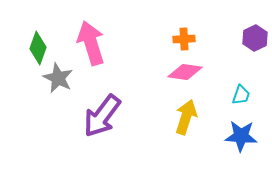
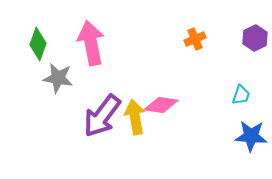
orange cross: moved 11 px right; rotated 20 degrees counterclockwise
pink arrow: rotated 6 degrees clockwise
green diamond: moved 4 px up
pink diamond: moved 24 px left, 33 px down
gray star: rotated 16 degrees counterclockwise
yellow arrow: moved 51 px left; rotated 28 degrees counterclockwise
blue star: moved 10 px right
